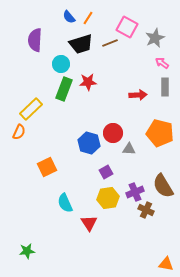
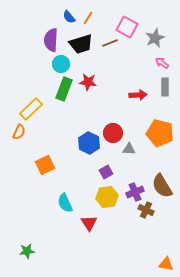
purple semicircle: moved 16 px right
red star: rotated 12 degrees clockwise
blue hexagon: rotated 10 degrees clockwise
orange square: moved 2 px left, 2 px up
brown semicircle: moved 1 px left
yellow hexagon: moved 1 px left, 1 px up
